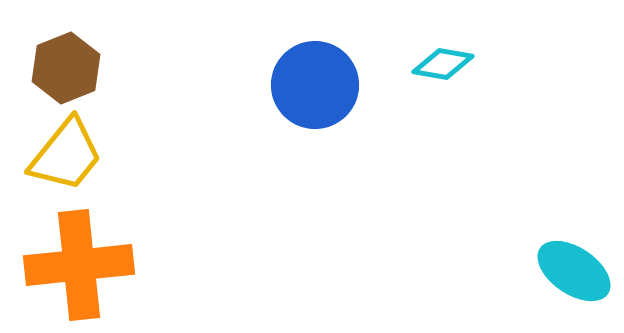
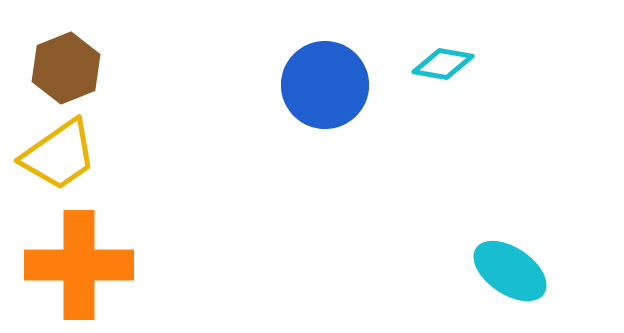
blue circle: moved 10 px right
yellow trapezoid: moved 7 px left; rotated 16 degrees clockwise
orange cross: rotated 6 degrees clockwise
cyan ellipse: moved 64 px left
